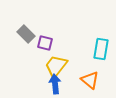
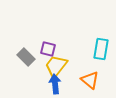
gray rectangle: moved 23 px down
purple square: moved 3 px right, 6 px down
